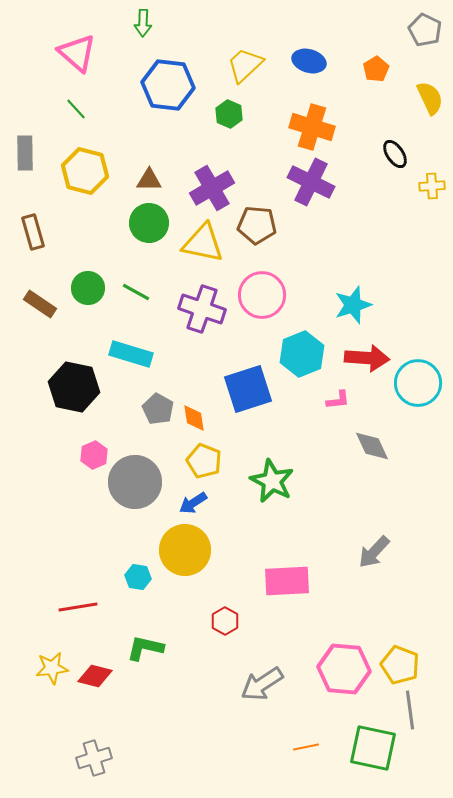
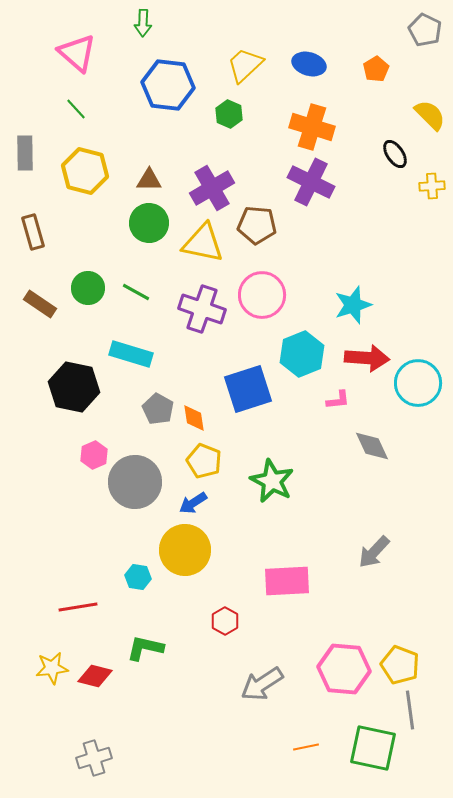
blue ellipse at (309, 61): moved 3 px down
yellow semicircle at (430, 98): moved 17 px down; rotated 20 degrees counterclockwise
